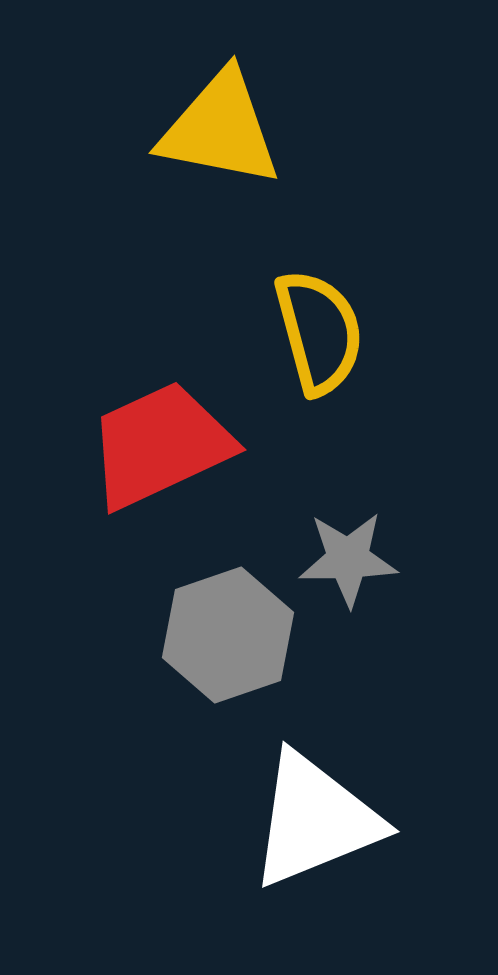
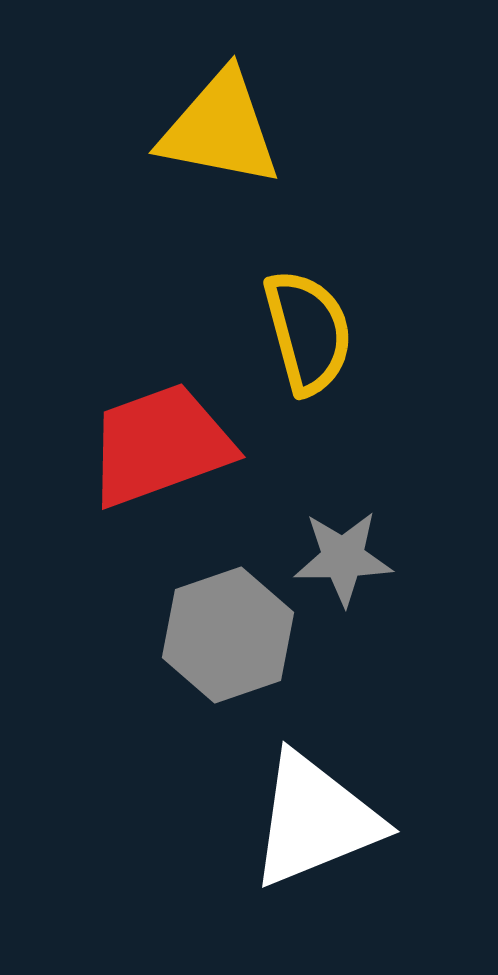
yellow semicircle: moved 11 px left
red trapezoid: rotated 5 degrees clockwise
gray star: moved 5 px left, 1 px up
